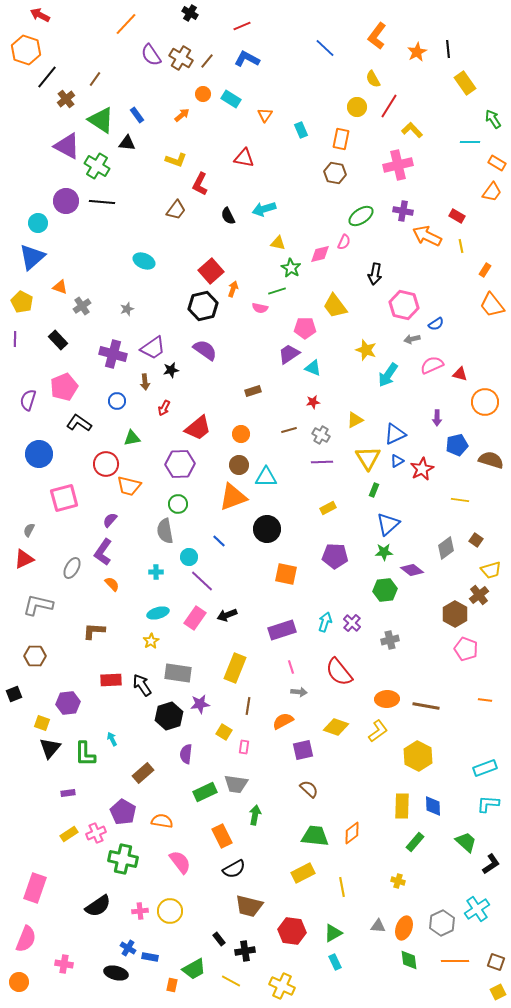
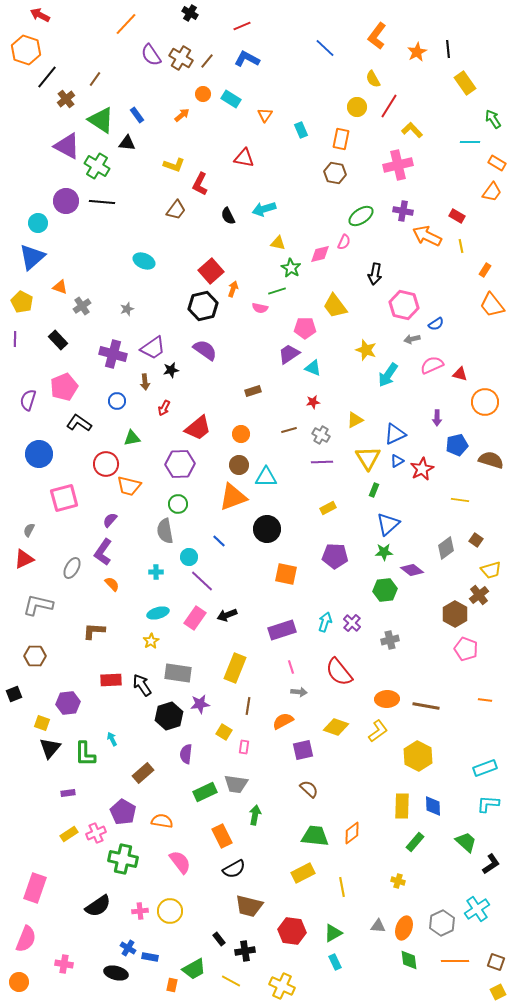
yellow L-shape at (176, 160): moved 2 px left, 5 px down
